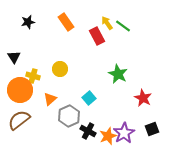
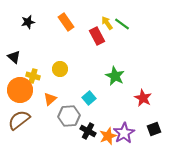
green line: moved 1 px left, 2 px up
black triangle: rotated 16 degrees counterclockwise
green star: moved 3 px left, 2 px down
gray hexagon: rotated 20 degrees clockwise
black square: moved 2 px right
